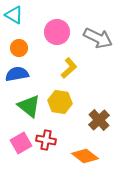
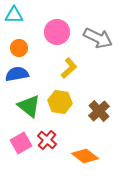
cyan triangle: rotated 30 degrees counterclockwise
brown cross: moved 9 px up
red cross: moved 1 px right; rotated 30 degrees clockwise
